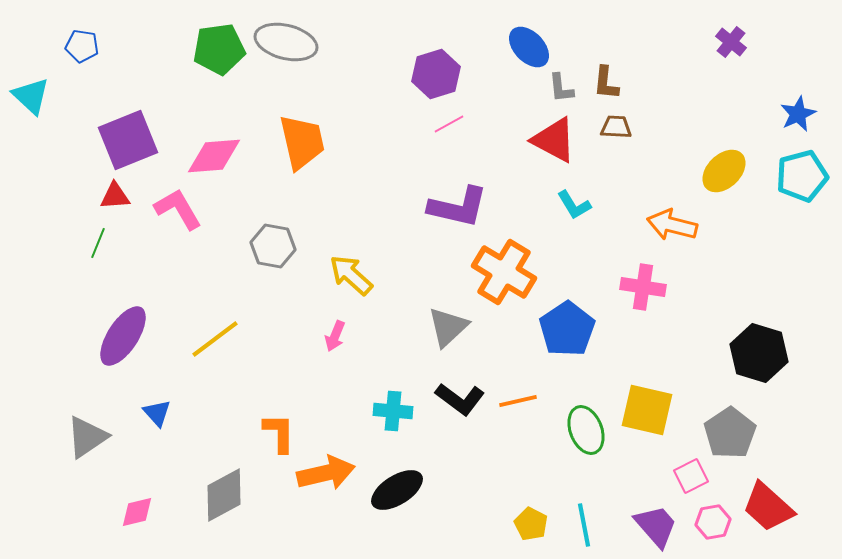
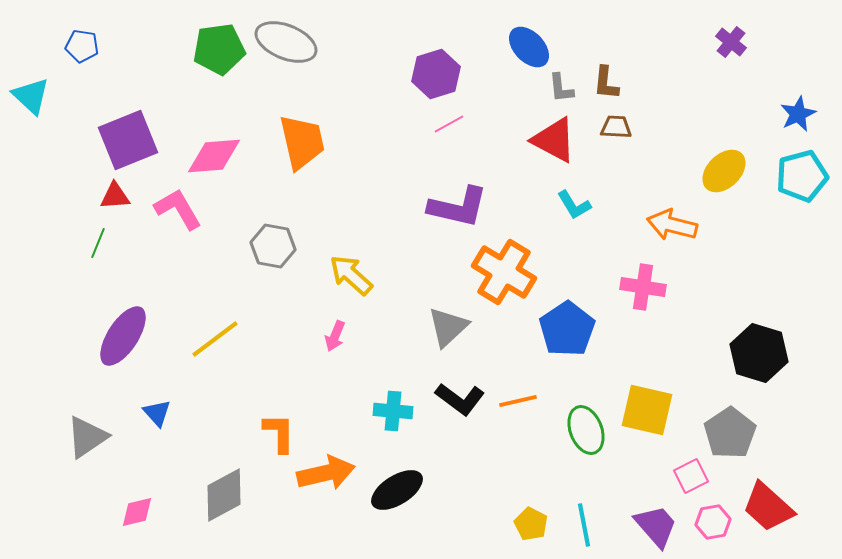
gray ellipse at (286, 42): rotated 8 degrees clockwise
